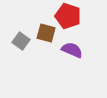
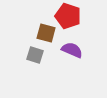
gray square: moved 14 px right, 14 px down; rotated 18 degrees counterclockwise
